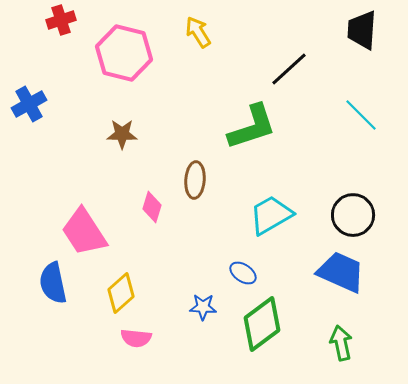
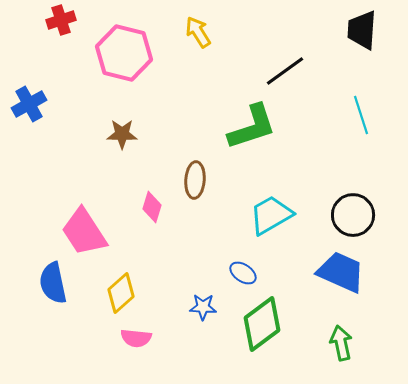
black line: moved 4 px left, 2 px down; rotated 6 degrees clockwise
cyan line: rotated 27 degrees clockwise
